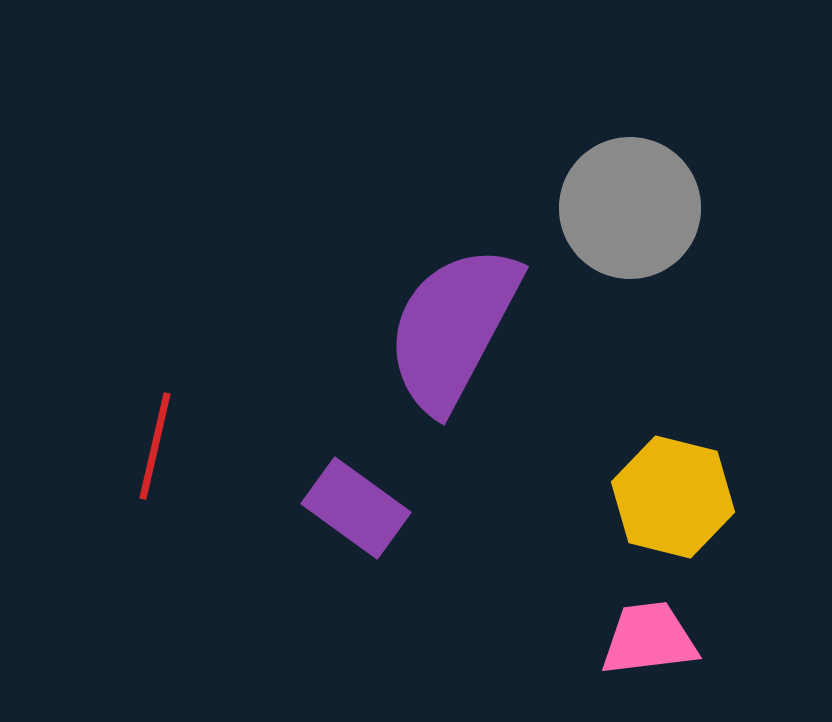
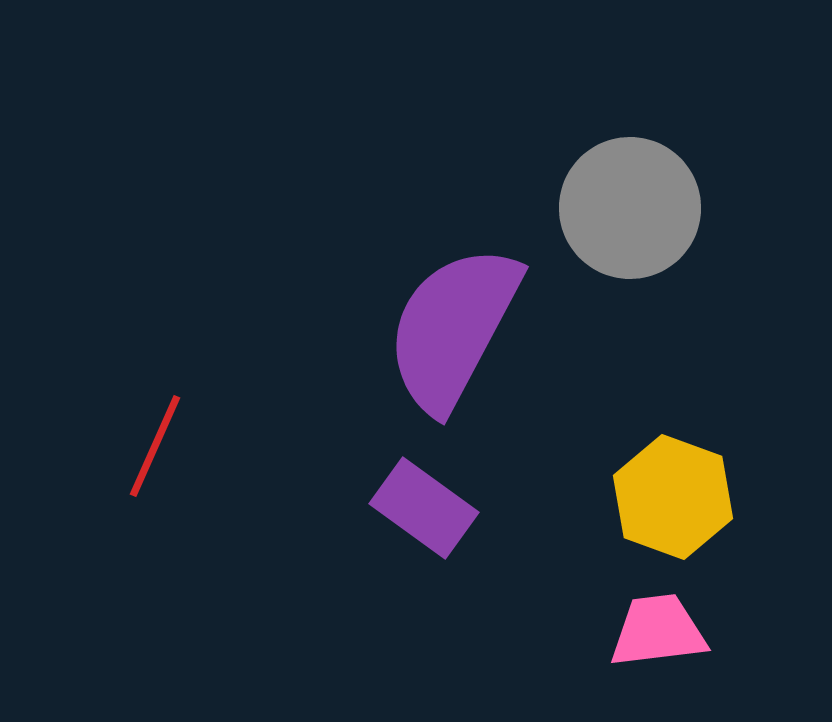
red line: rotated 11 degrees clockwise
yellow hexagon: rotated 6 degrees clockwise
purple rectangle: moved 68 px right
pink trapezoid: moved 9 px right, 8 px up
